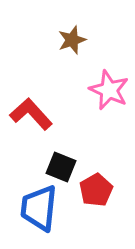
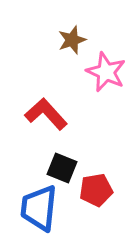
pink star: moved 3 px left, 18 px up
red L-shape: moved 15 px right
black square: moved 1 px right, 1 px down
red pentagon: rotated 20 degrees clockwise
